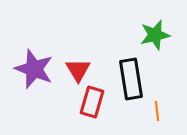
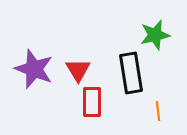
black rectangle: moved 6 px up
red rectangle: rotated 16 degrees counterclockwise
orange line: moved 1 px right
